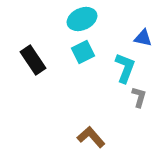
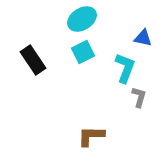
cyan ellipse: rotated 8 degrees counterclockwise
brown L-shape: moved 1 px up; rotated 48 degrees counterclockwise
